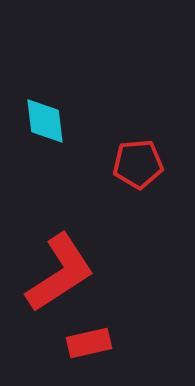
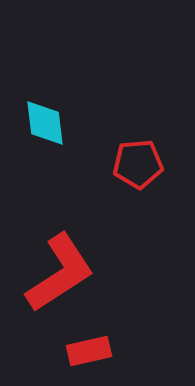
cyan diamond: moved 2 px down
red rectangle: moved 8 px down
